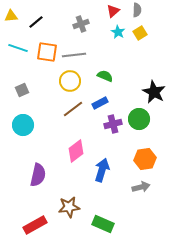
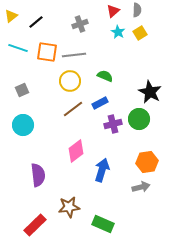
yellow triangle: rotated 32 degrees counterclockwise
gray cross: moved 1 px left
black star: moved 4 px left
orange hexagon: moved 2 px right, 3 px down
purple semicircle: rotated 20 degrees counterclockwise
red rectangle: rotated 15 degrees counterclockwise
